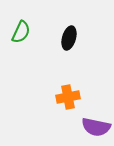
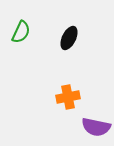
black ellipse: rotated 10 degrees clockwise
